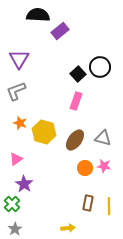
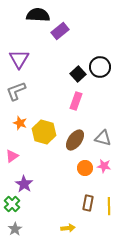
pink triangle: moved 4 px left, 3 px up
